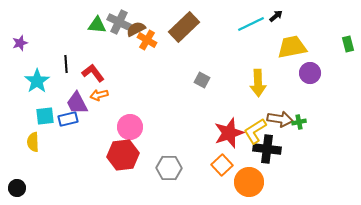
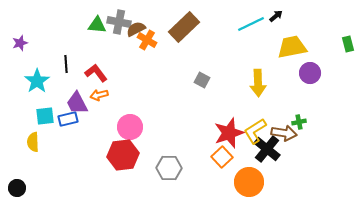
gray cross: rotated 15 degrees counterclockwise
red L-shape: moved 3 px right
brown arrow: moved 4 px right, 14 px down
black cross: rotated 32 degrees clockwise
orange square: moved 8 px up
